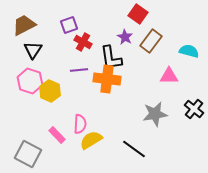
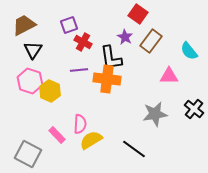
cyan semicircle: rotated 144 degrees counterclockwise
